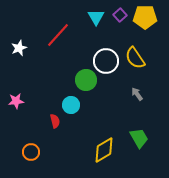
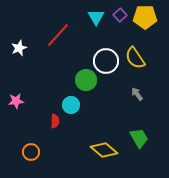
red semicircle: rotated 16 degrees clockwise
yellow diamond: rotated 72 degrees clockwise
